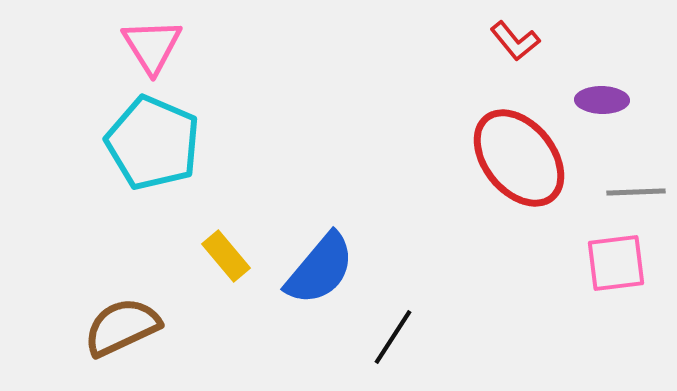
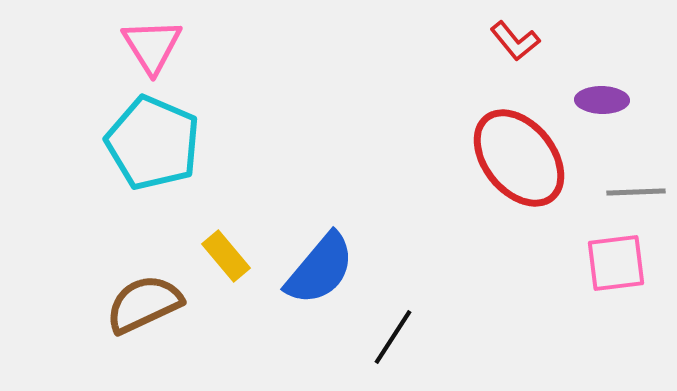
brown semicircle: moved 22 px right, 23 px up
